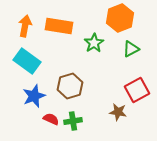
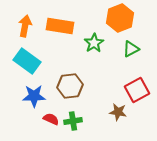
orange rectangle: moved 1 px right
brown hexagon: rotated 10 degrees clockwise
blue star: rotated 20 degrees clockwise
